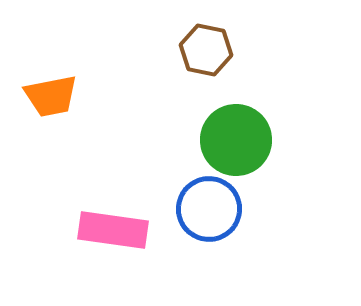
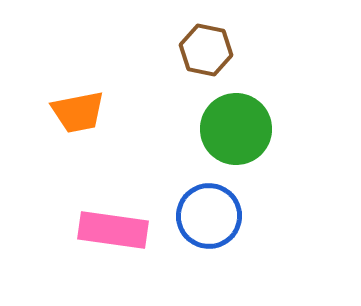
orange trapezoid: moved 27 px right, 16 px down
green circle: moved 11 px up
blue circle: moved 7 px down
